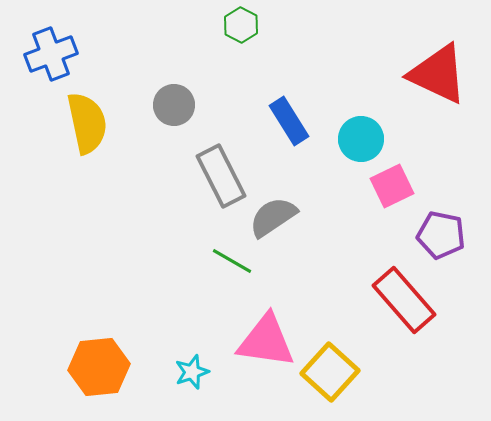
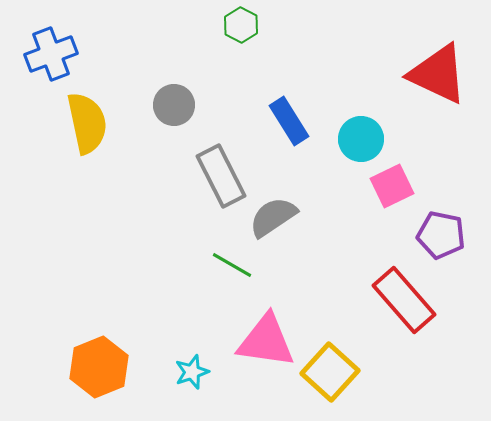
green line: moved 4 px down
orange hexagon: rotated 16 degrees counterclockwise
